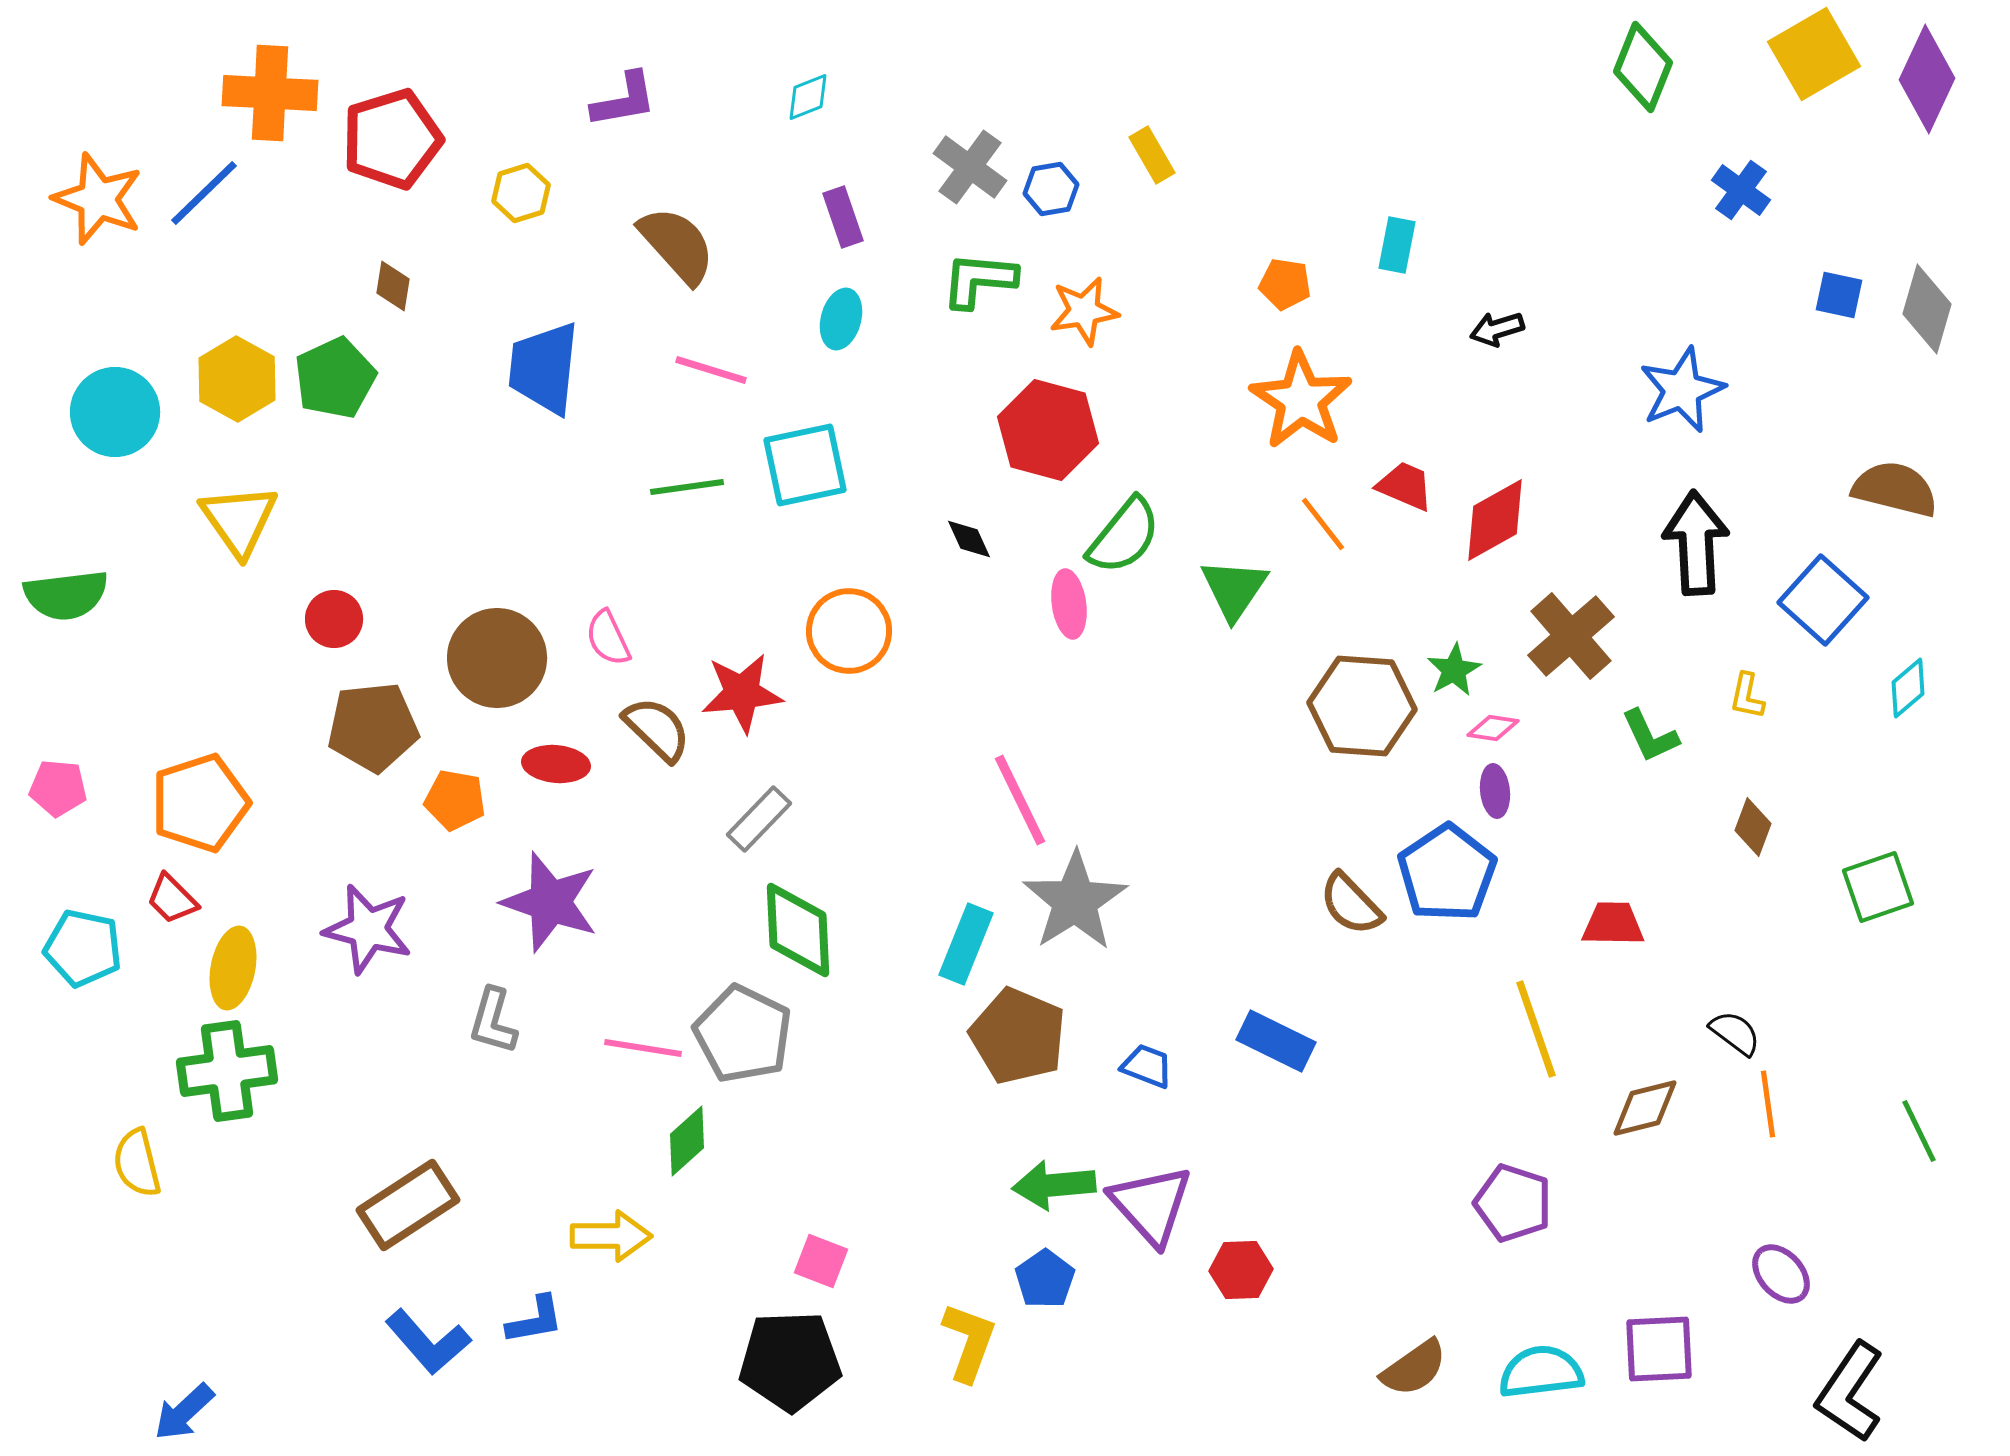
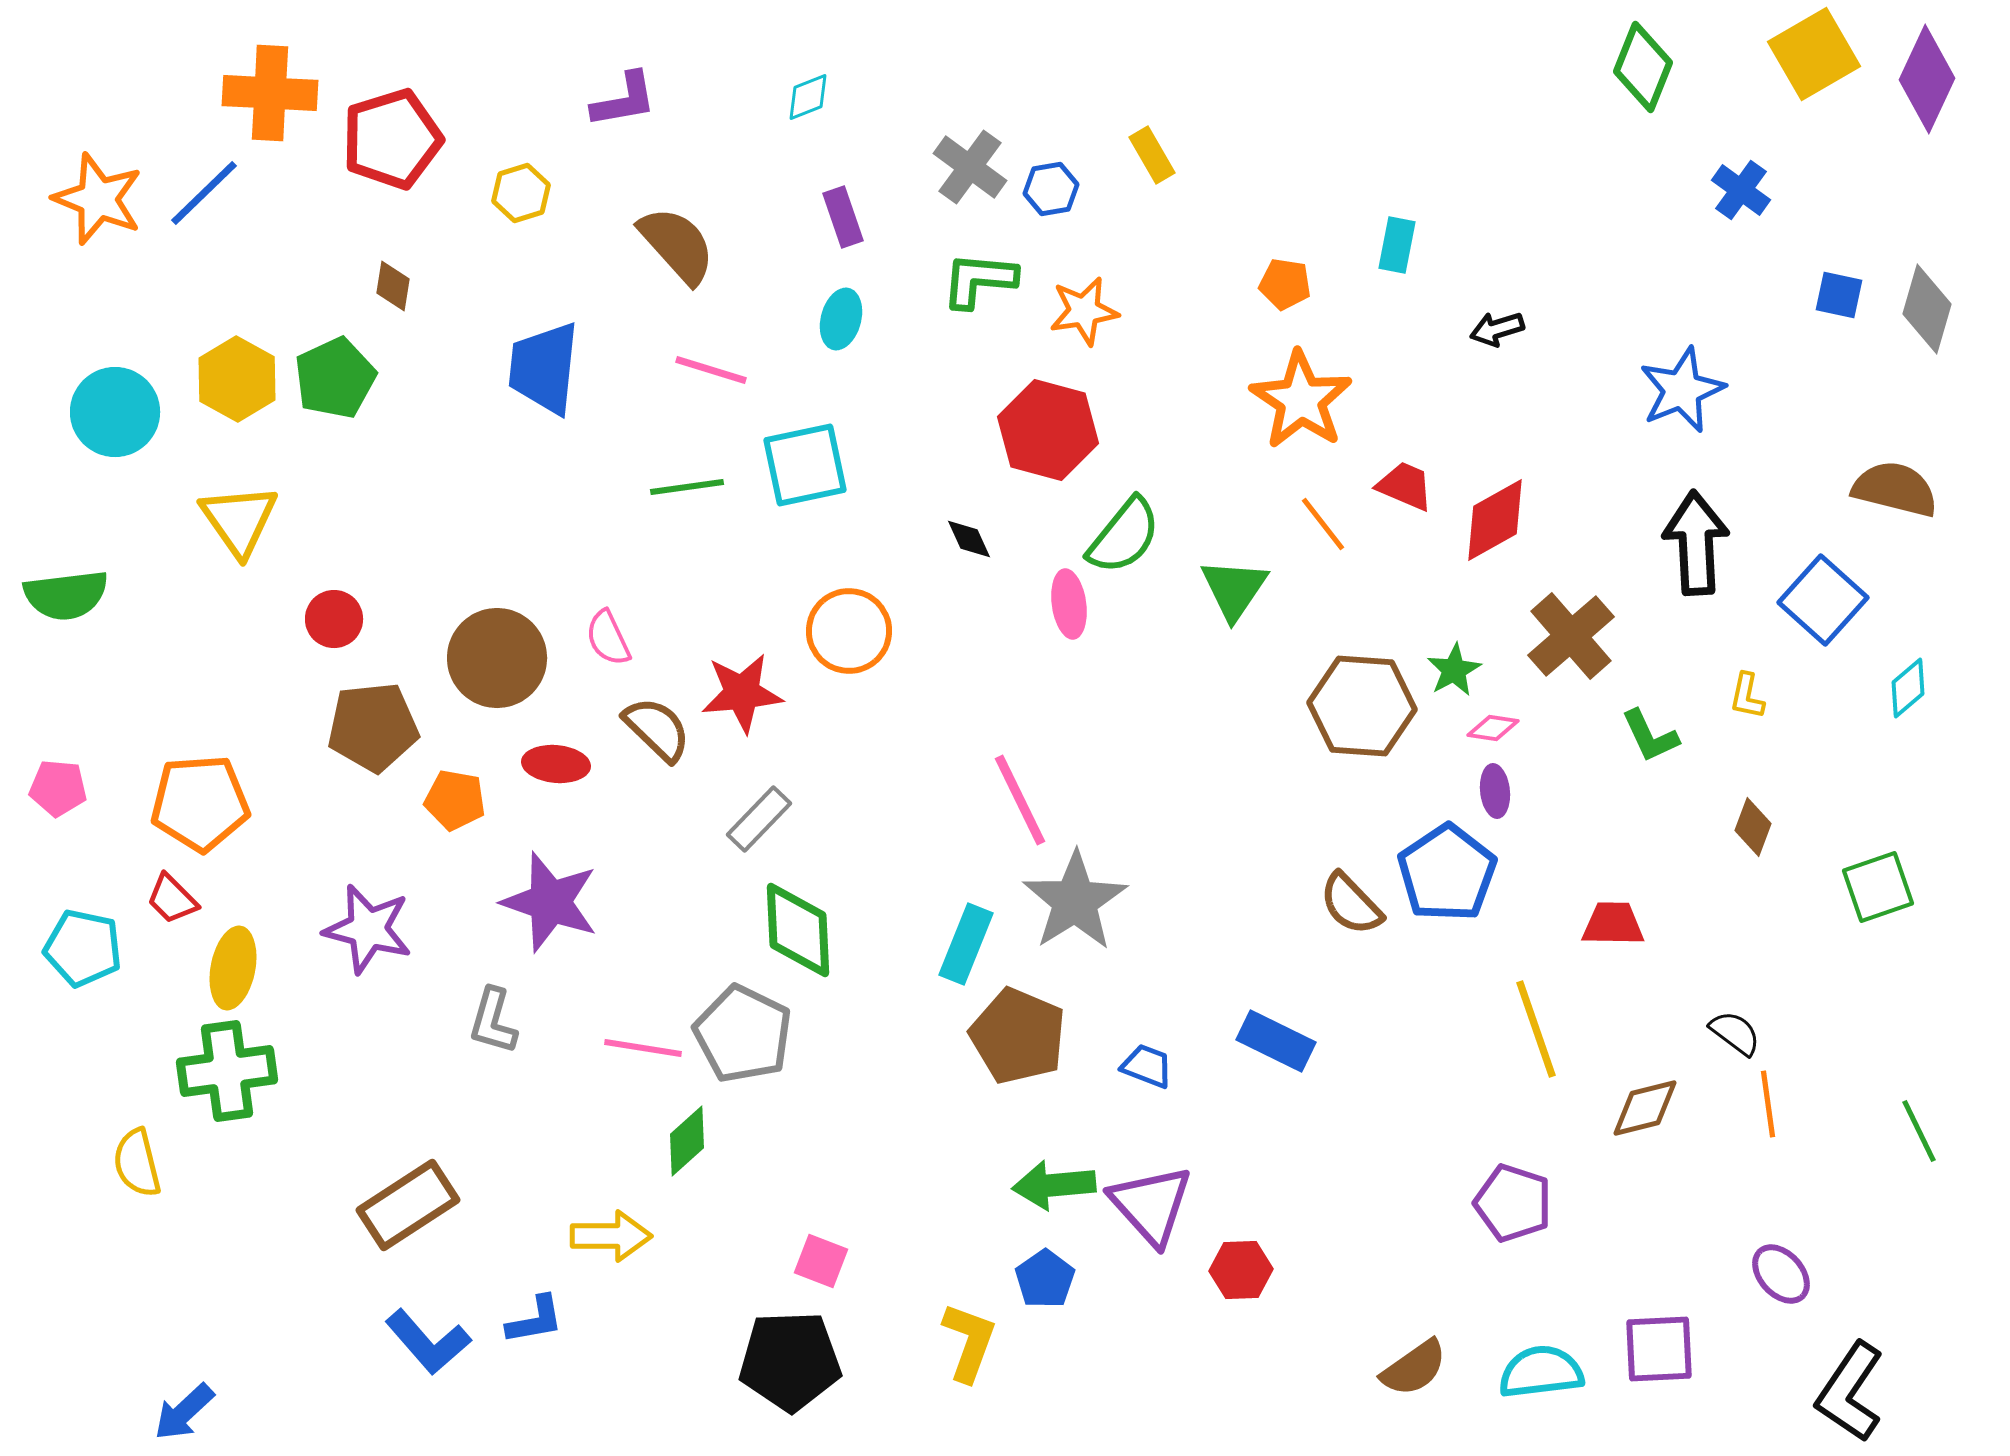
orange pentagon at (200, 803): rotated 14 degrees clockwise
